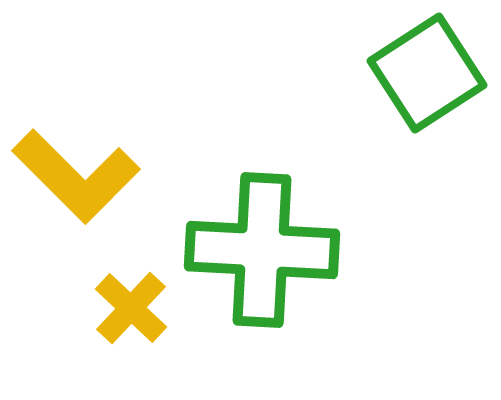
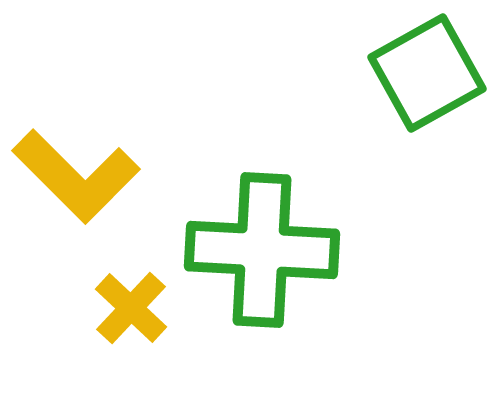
green square: rotated 4 degrees clockwise
